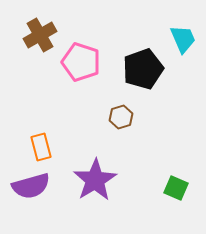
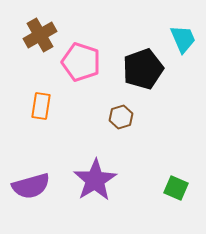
orange rectangle: moved 41 px up; rotated 24 degrees clockwise
